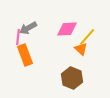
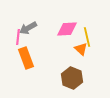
yellow line: rotated 54 degrees counterclockwise
orange rectangle: moved 1 px right, 3 px down
